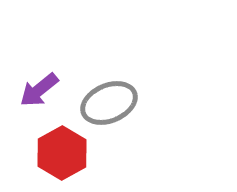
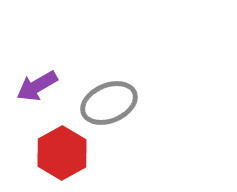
purple arrow: moved 2 px left, 4 px up; rotated 9 degrees clockwise
